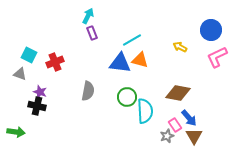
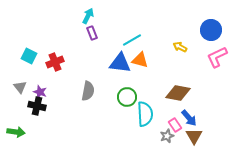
cyan square: moved 1 px down
gray triangle: moved 13 px down; rotated 32 degrees clockwise
cyan semicircle: moved 3 px down
